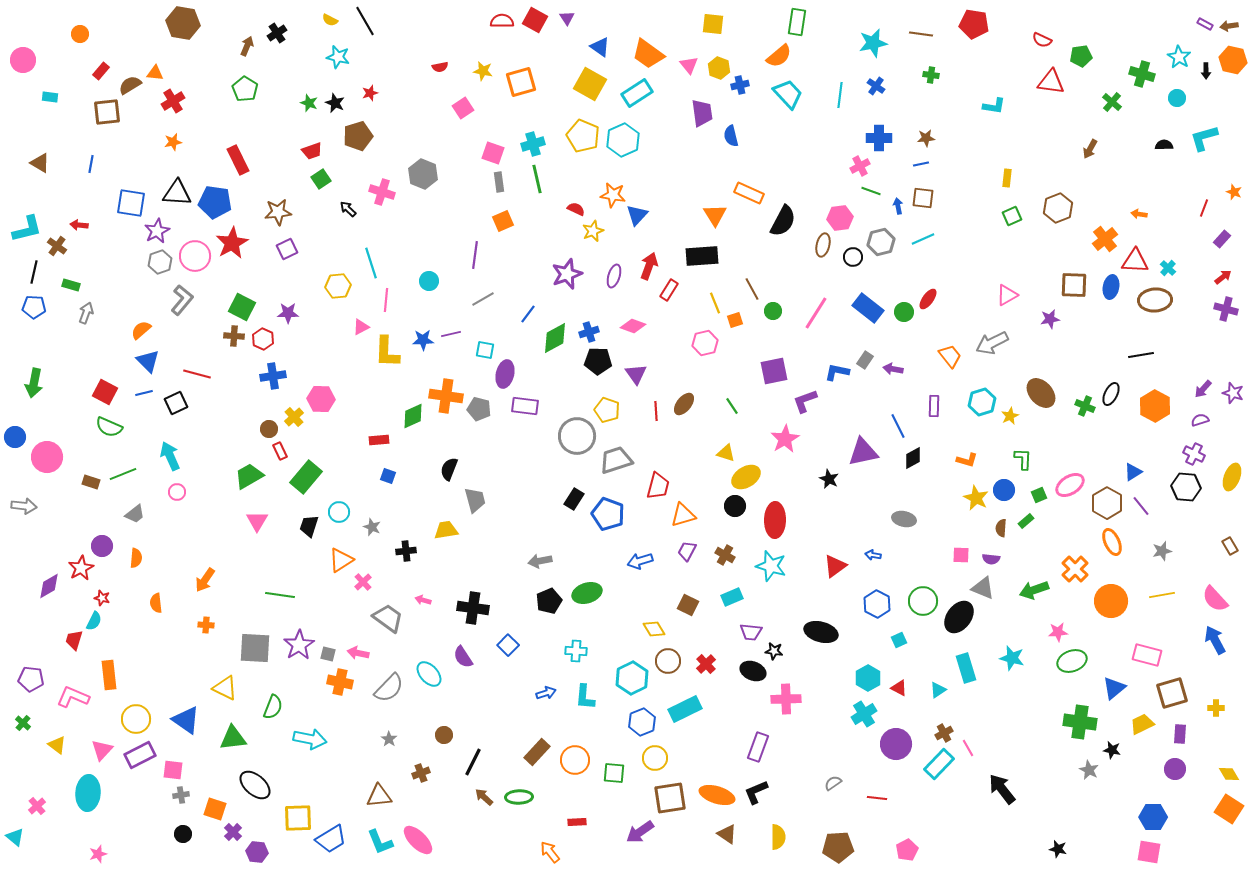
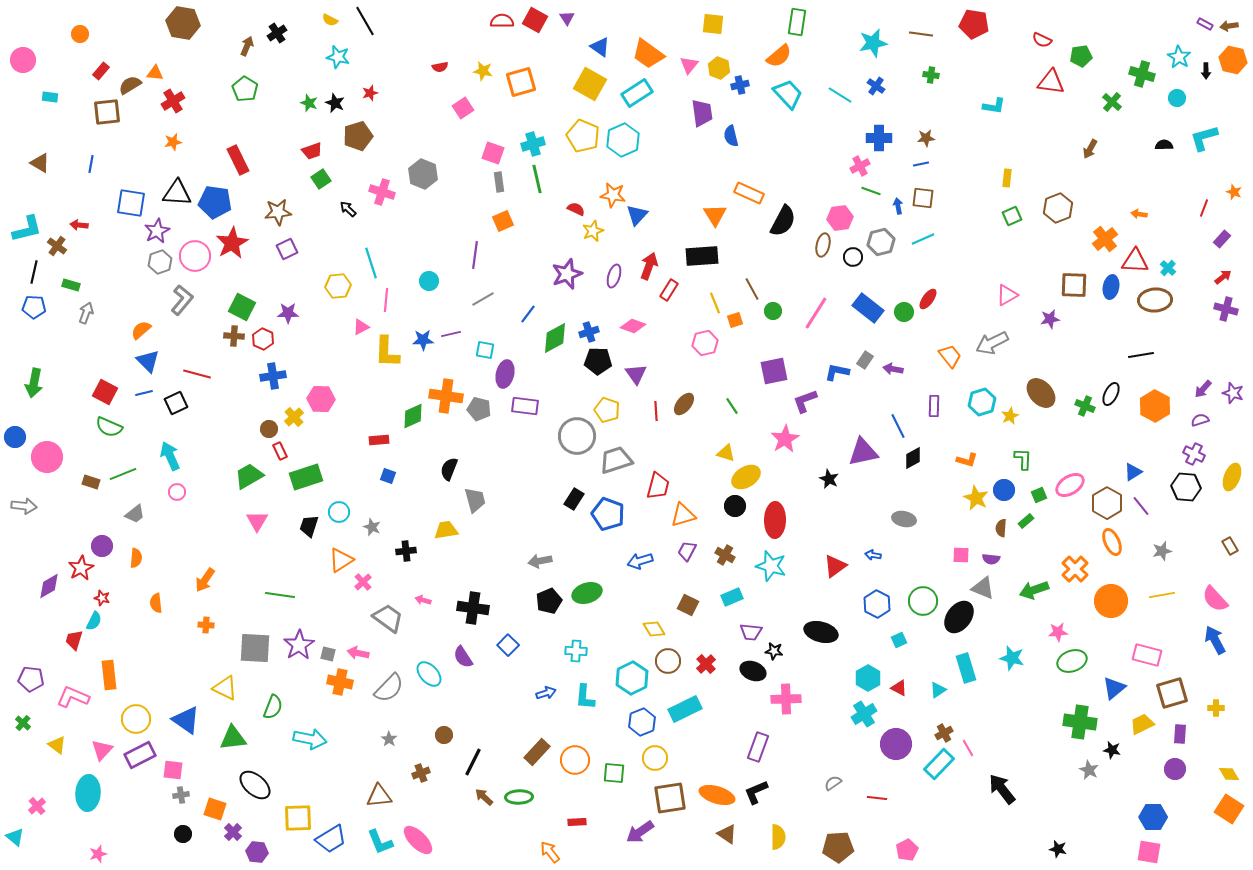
pink triangle at (689, 65): rotated 18 degrees clockwise
cyan line at (840, 95): rotated 65 degrees counterclockwise
green rectangle at (306, 477): rotated 32 degrees clockwise
